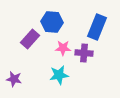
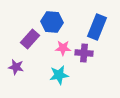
purple star: moved 2 px right, 12 px up
